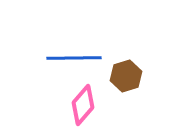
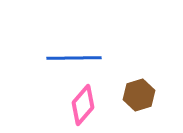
brown hexagon: moved 13 px right, 19 px down
